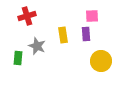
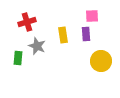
red cross: moved 6 px down
